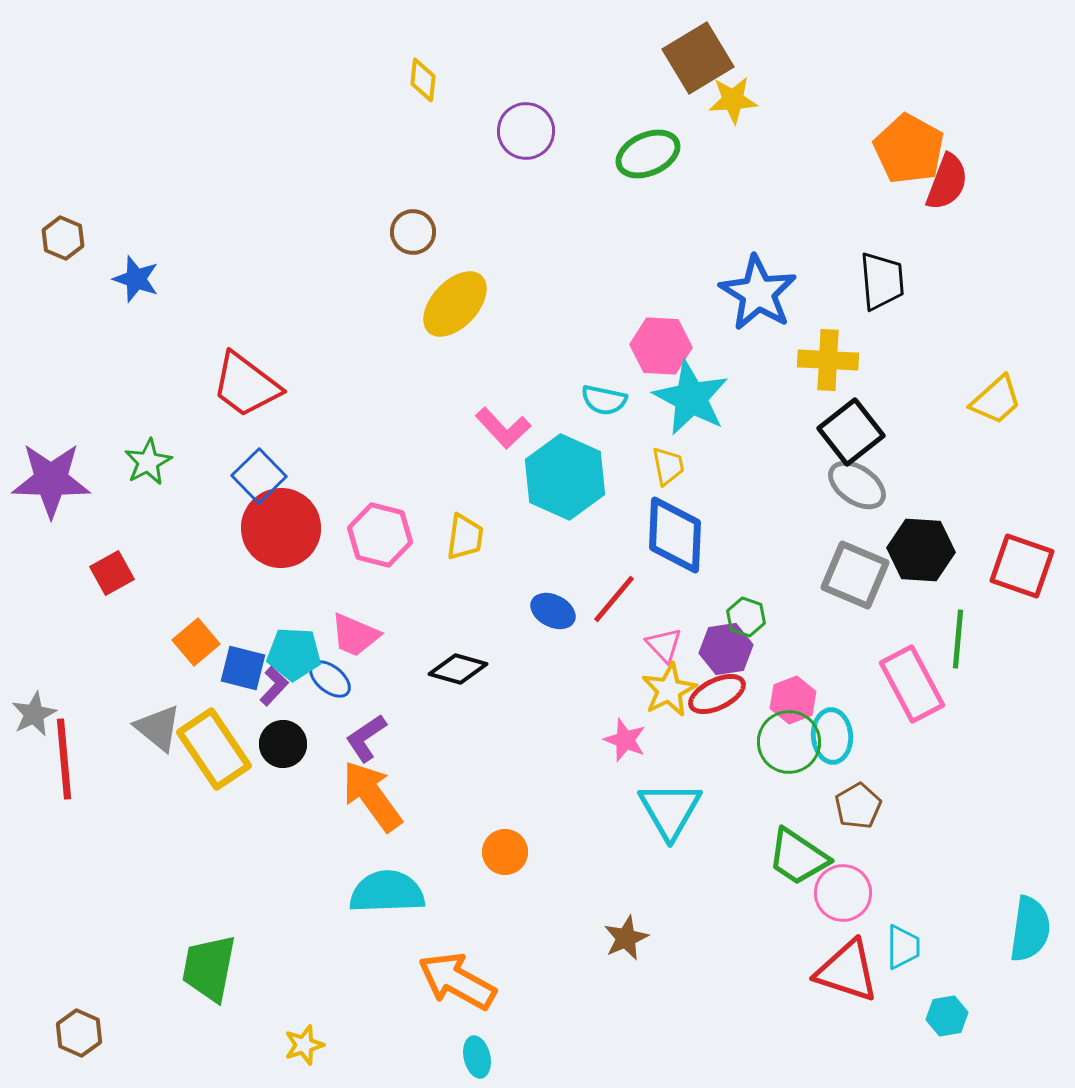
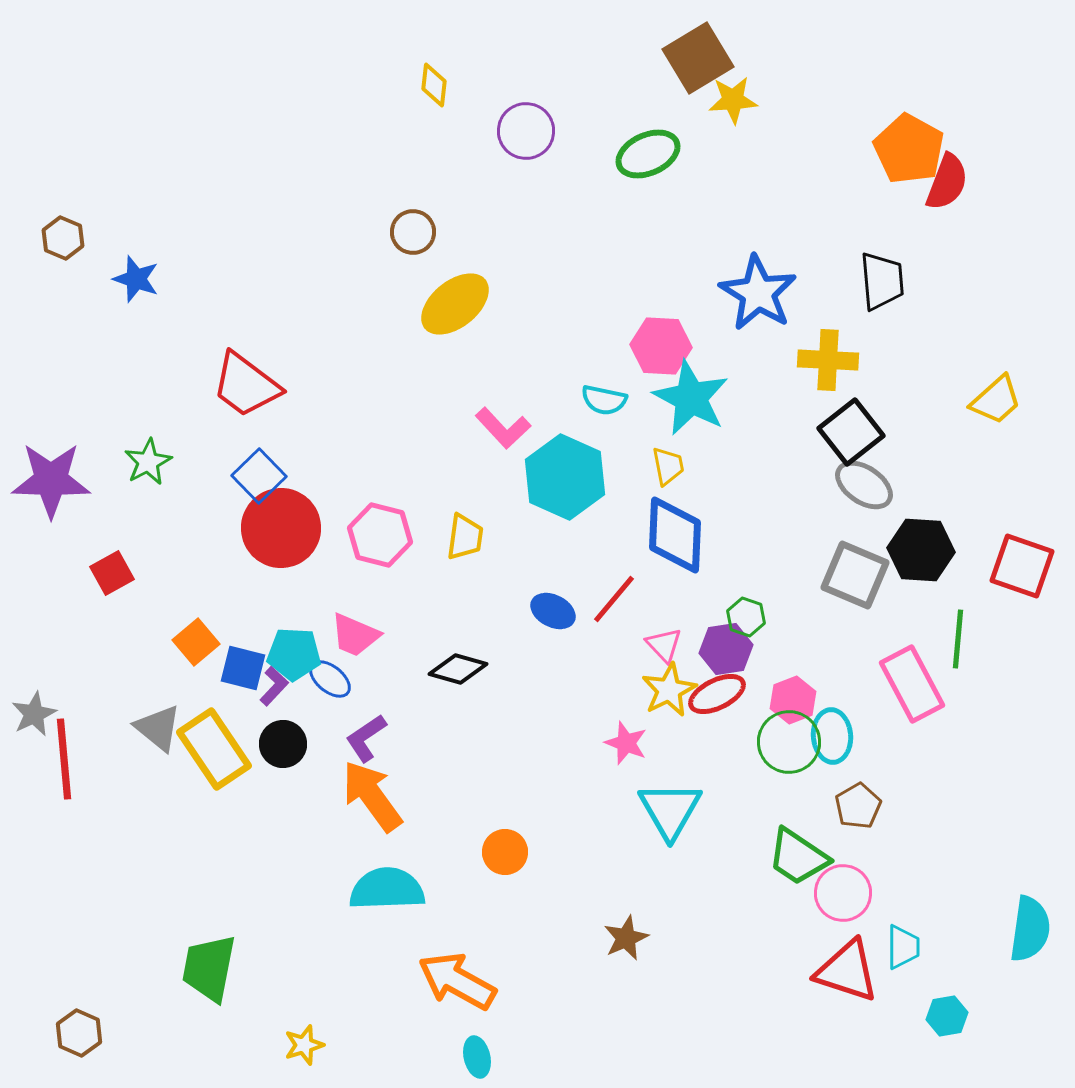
yellow diamond at (423, 80): moved 11 px right, 5 px down
yellow ellipse at (455, 304): rotated 8 degrees clockwise
gray ellipse at (857, 485): moved 7 px right
pink star at (625, 740): moved 1 px right, 3 px down
cyan semicircle at (387, 892): moved 3 px up
